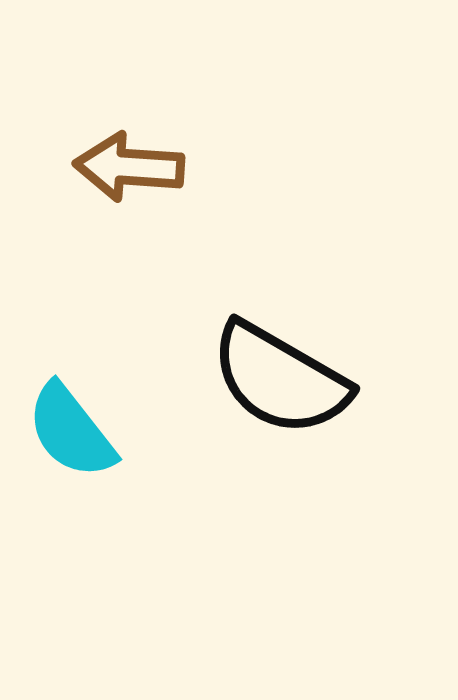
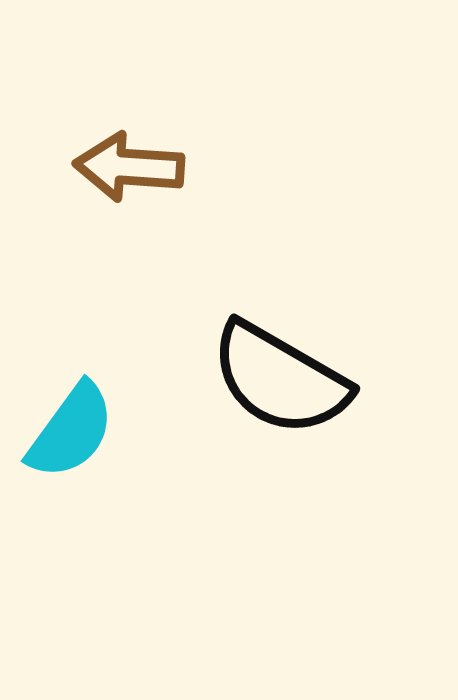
cyan semicircle: rotated 106 degrees counterclockwise
